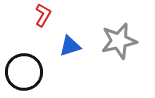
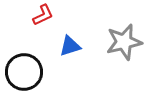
red L-shape: rotated 35 degrees clockwise
gray star: moved 5 px right, 1 px down
